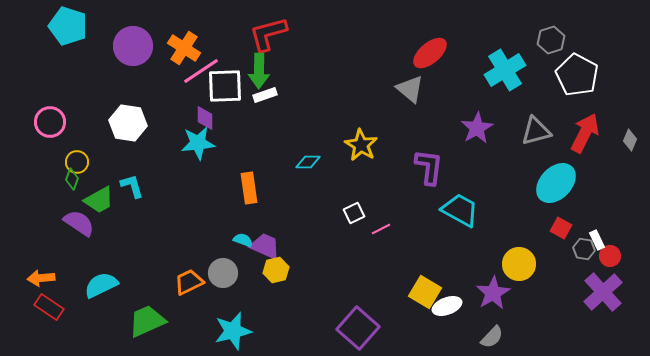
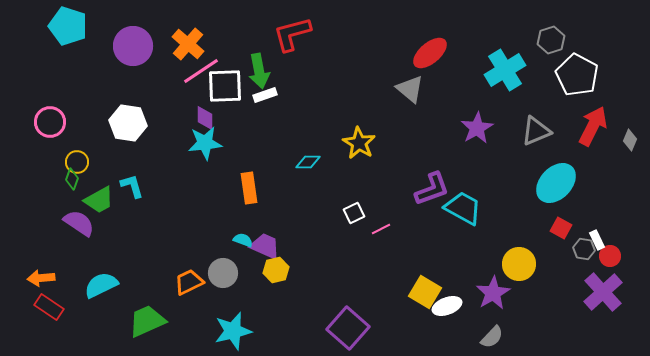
red L-shape at (268, 34): moved 24 px right
orange cross at (184, 48): moved 4 px right, 4 px up; rotated 8 degrees clockwise
green arrow at (259, 71): rotated 12 degrees counterclockwise
gray triangle at (536, 131): rotated 8 degrees counterclockwise
red arrow at (585, 133): moved 8 px right, 7 px up
cyan star at (198, 143): moved 7 px right
yellow star at (361, 145): moved 2 px left, 2 px up
purple L-shape at (429, 167): moved 3 px right, 22 px down; rotated 63 degrees clockwise
cyan trapezoid at (460, 210): moved 3 px right, 2 px up
purple square at (358, 328): moved 10 px left
